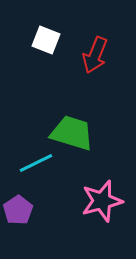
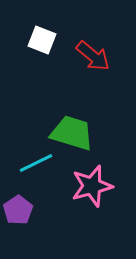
white square: moved 4 px left
red arrow: moved 2 px left, 1 px down; rotated 72 degrees counterclockwise
pink star: moved 10 px left, 15 px up
